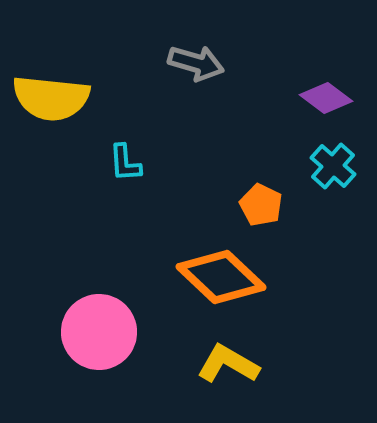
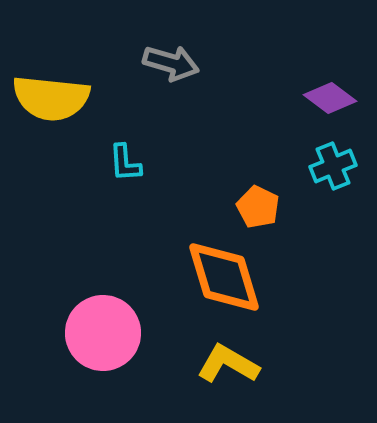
gray arrow: moved 25 px left
purple diamond: moved 4 px right
cyan cross: rotated 27 degrees clockwise
orange pentagon: moved 3 px left, 2 px down
orange diamond: moved 3 px right; rotated 30 degrees clockwise
pink circle: moved 4 px right, 1 px down
